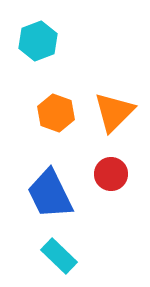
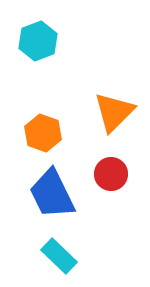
orange hexagon: moved 13 px left, 20 px down
blue trapezoid: moved 2 px right
